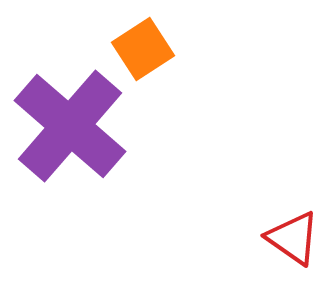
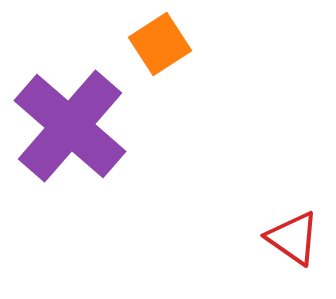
orange square: moved 17 px right, 5 px up
